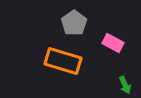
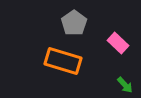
pink rectangle: moved 5 px right; rotated 15 degrees clockwise
green arrow: rotated 18 degrees counterclockwise
